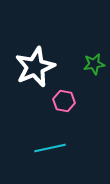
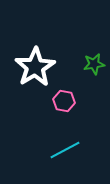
white star: rotated 9 degrees counterclockwise
cyan line: moved 15 px right, 2 px down; rotated 16 degrees counterclockwise
